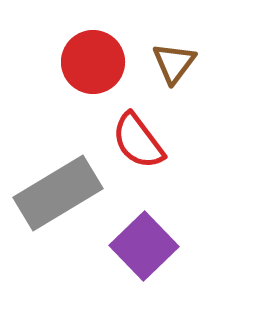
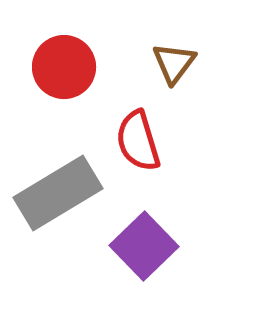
red circle: moved 29 px left, 5 px down
red semicircle: rotated 20 degrees clockwise
